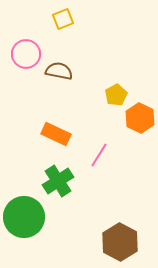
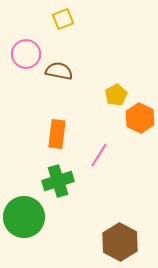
orange rectangle: moved 1 px right; rotated 72 degrees clockwise
green cross: rotated 16 degrees clockwise
